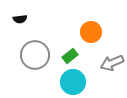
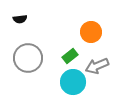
gray circle: moved 7 px left, 3 px down
gray arrow: moved 15 px left, 3 px down
